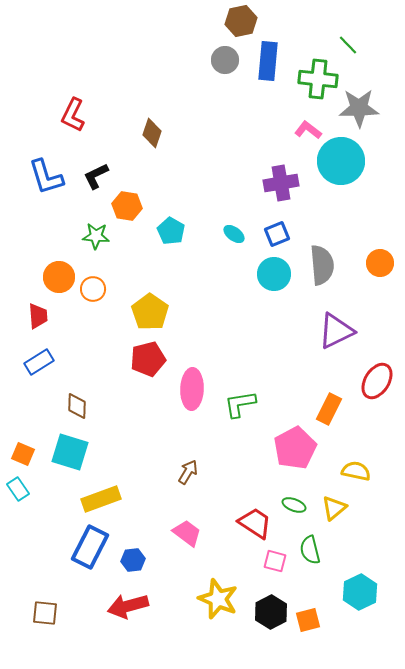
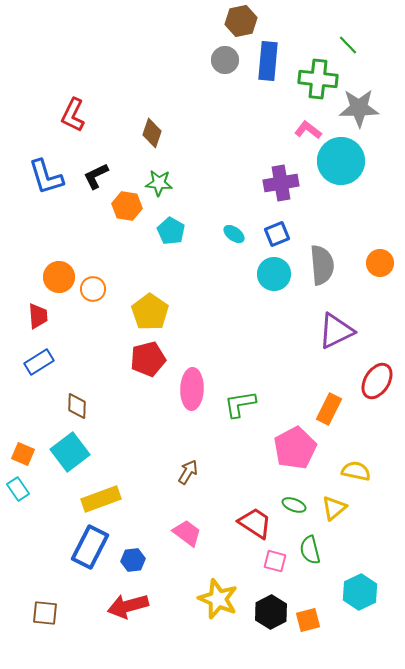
green star at (96, 236): moved 63 px right, 53 px up
cyan square at (70, 452): rotated 36 degrees clockwise
